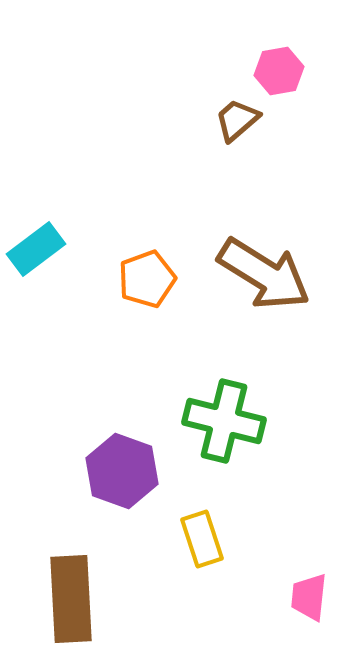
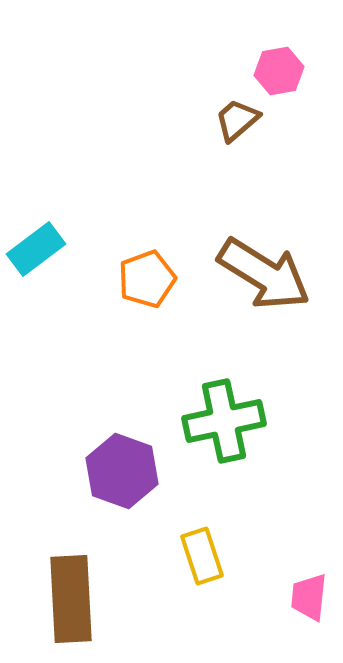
green cross: rotated 26 degrees counterclockwise
yellow rectangle: moved 17 px down
